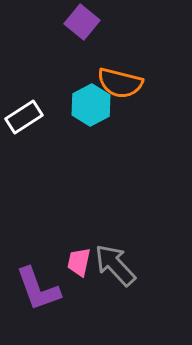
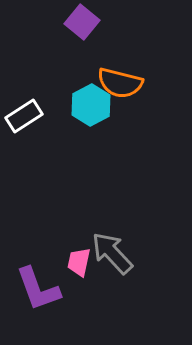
white rectangle: moved 1 px up
gray arrow: moved 3 px left, 12 px up
